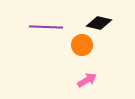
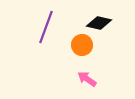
purple line: rotated 72 degrees counterclockwise
pink arrow: moved 1 px up; rotated 114 degrees counterclockwise
